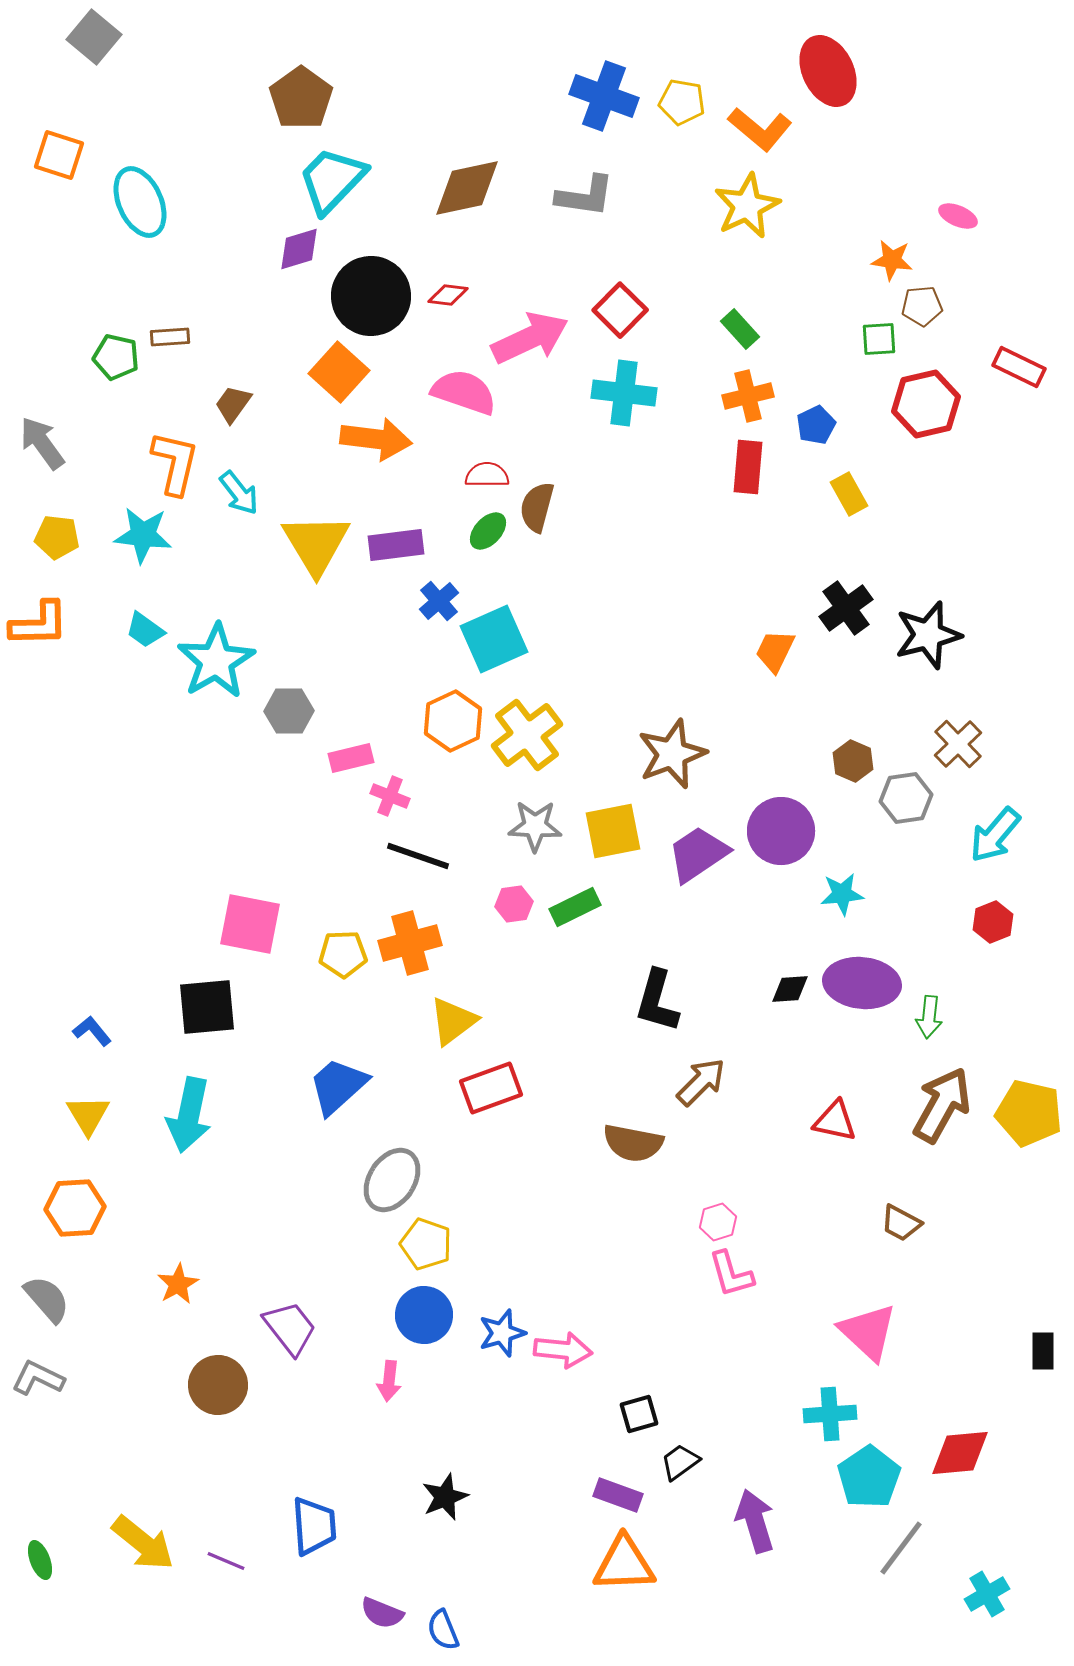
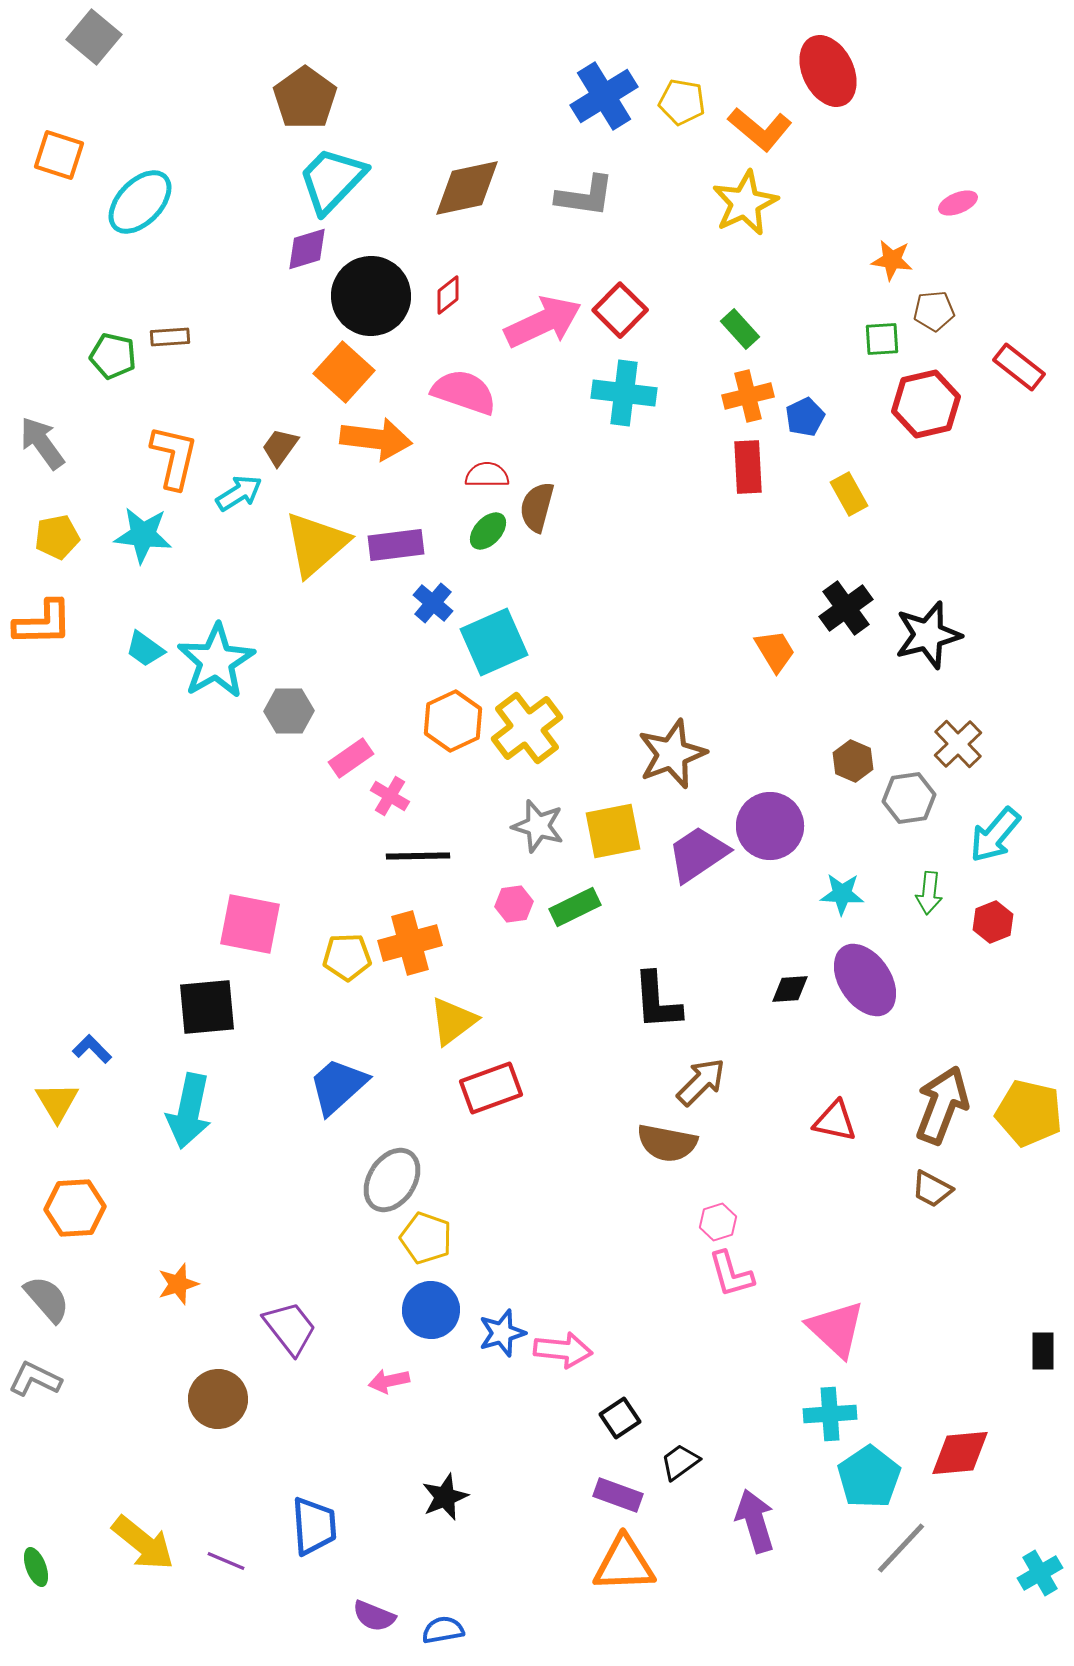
blue cross at (604, 96): rotated 38 degrees clockwise
brown pentagon at (301, 98): moved 4 px right
cyan ellipse at (140, 202): rotated 68 degrees clockwise
yellow star at (747, 206): moved 2 px left, 3 px up
pink ellipse at (958, 216): moved 13 px up; rotated 45 degrees counterclockwise
purple diamond at (299, 249): moved 8 px right
red diamond at (448, 295): rotated 45 degrees counterclockwise
brown pentagon at (922, 306): moved 12 px right, 5 px down
pink arrow at (530, 338): moved 13 px right, 16 px up
green square at (879, 339): moved 3 px right
green pentagon at (116, 357): moved 3 px left, 1 px up
red rectangle at (1019, 367): rotated 12 degrees clockwise
orange square at (339, 372): moved 5 px right
brown trapezoid at (233, 404): moved 47 px right, 43 px down
blue pentagon at (816, 425): moved 11 px left, 8 px up
orange L-shape at (175, 463): moved 1 px left, 6 px up
red rectangle at (748, 467): rotated 8 degrees counterclockwise
cyan arrow at (239, 493): rotated 84 degrees counterclockwise
yellow pentagon at (57, 537): rotated 18 degrees counterclockwise
yellow triangle at (316, 544): rotated 20 degrees clockwise
blue cross at (439, 601): moved 6 px left, 2 px down; rotated 9 degrees counterclockwise
orange L-shape at (39, 624): moved 4 px right, 1 px up
cyan trapezoid at (145, 630): moved 19 px down
cyan square at (494, 639): moved 3 px down
orange trapezoid at (775, 651): rotated 123 degrees clockwise
yellow cross at (527, 735): moved 7 px up
pink rectangle at (351, 758): rotated 21 degrees counterclockwise
pink cross at (390, 796): rotated 9 degrees clockwise
gray hexagon at (906, 798): moved 3 px right
gray star at (535, 826): moved 3 px right; rotated 14 degrees clockwise
purple circle at (781, 831): moved 11 px left, 5 px up
black line at (418, 856): rotated 20 degrees counterclockwise
cyan star at (842, 894): rotated 9 degrees clockwise
yellow pentagon at (343, 954): moved 4 px right, 3 px down
purple ellipse at (862, 983): moved 3 px right, 3 px up; rotated 50 degrees clockwise
black L-shape at (657, 1001): rotated 20 degrees counterclockwise
green arrow at (929, 1017): moved 124 px up
blue L-shape at (92, 1031): moved 18 px down; rotated 6 degrees counterclockwise
brown arrow at (942, 1105): rotated 8 degrees counterclockwise
yellow triangle at (88, 1115): moved 31 px left, 13 px up
cyan arrow at (189, 1115): moved 4 px up
brown semicircle at (633, 1143): moved 34 px right
brown trapezoid at (901, 1223): moved 31 px right, 34 px up
yellow pentagon at (426, 1244): moved 6 px up
orange star at (178, 1284): rotated 12 degrees clockwise
blue circle at (424, 1315): moved 7 px right, 5 px up
pink triangle at (868, 1332): moved 32 px left, 3 px up
gray L-shape at (38, 1378): moved 3 px left, 1 px down
pink arrow at (389, 1381): rotated 72 degrees clockwise
brown circle at (218, 1385): moved 14 px down
black square at (639, 1414): moved 19 px left, 4 px down; rotated 18 degrees counterclockwise
gray line at (901, 1548): rotated 6 degrees clockwise
green ellipse at (40, 1560): moved 4 px left, 7 px down
cyan cross at (987, 1594): moved 53 px right, 21 px up
purple semicircle at (382, 1613): moved 8 px left, 3 px down
blue semicircle at (443, 1630): rotated 102 degrees clockwise
